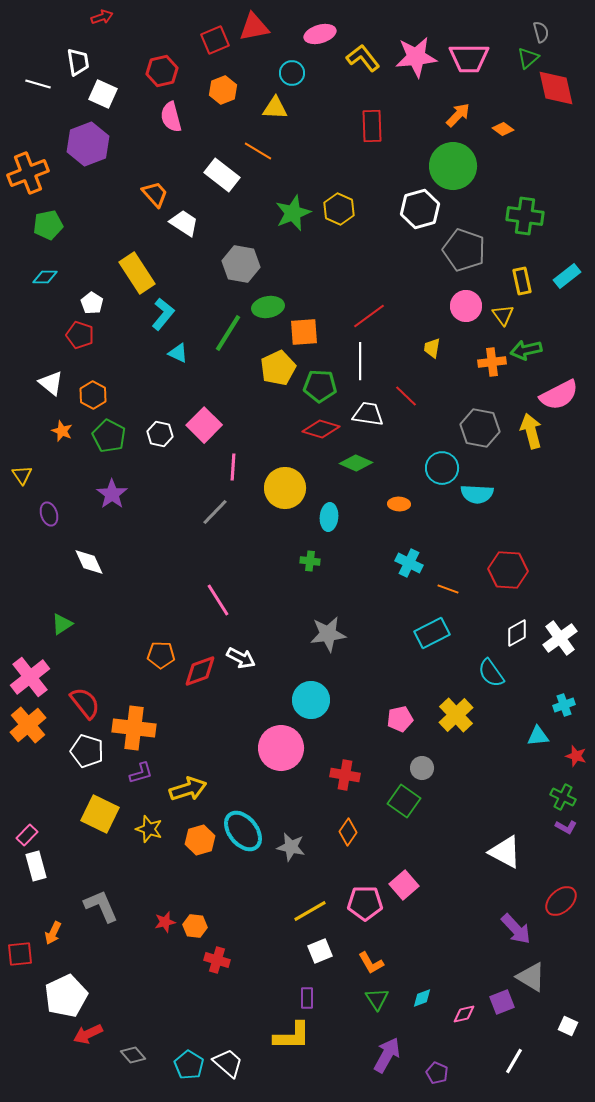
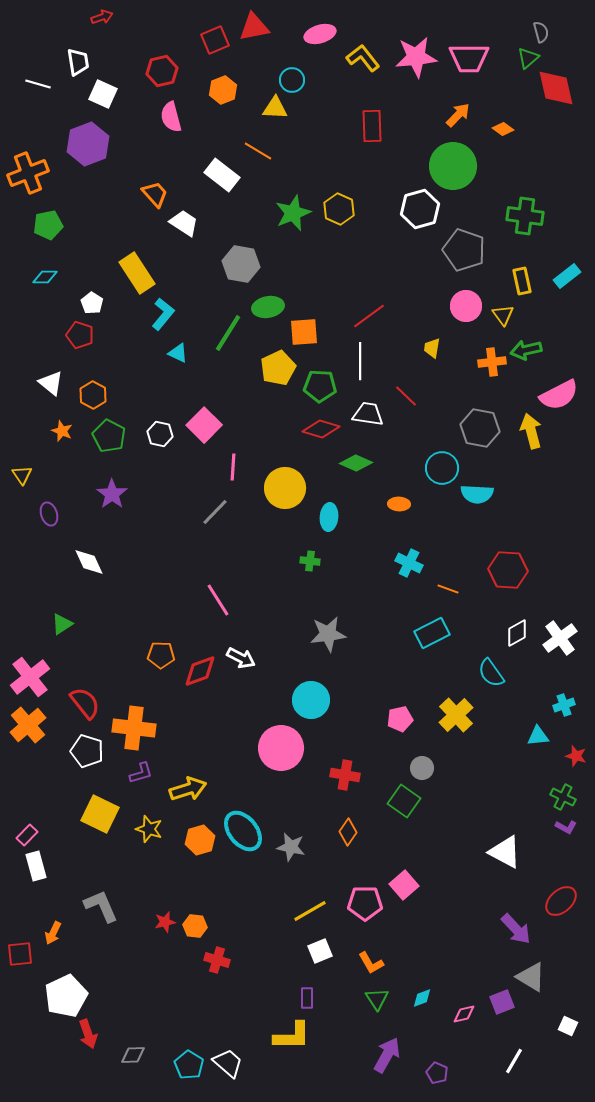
cyan circle at (292, 73): moved 7 px down
red arrow at (88, 1034): rotated 84 degrees counterclockwise
gray diamond at (133, 1055): rotated 50 degrees counterclockwise
